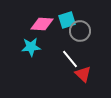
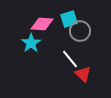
cyan square: moved 2 px right, 1 px up
cyan star: moved 4 px up; rotated 30 degrees counterclockwise
